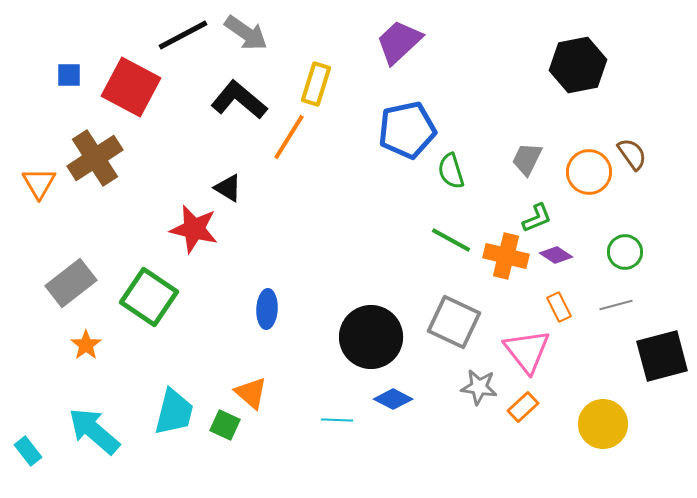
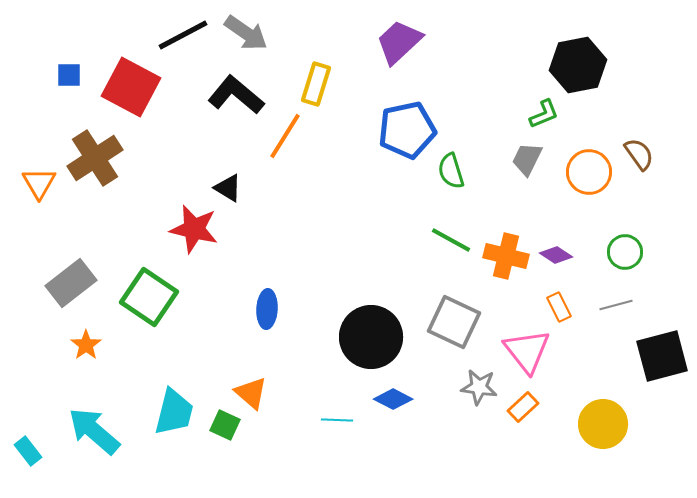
black L-shape at (239, 100): moved 3 px left, 5 px up
orange line at (289, 137): moved 4 px left, 1 px up
brown semicircle at (632, 154): moved 7 px right
green L-shape at (537, 218): moved 7 px right, 104 px up
